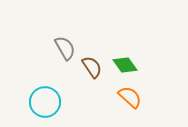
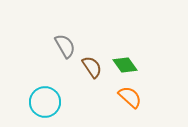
gray semicircle: moved 2 px up
